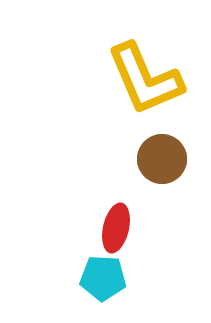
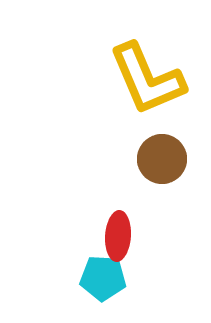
yellow L-shape: moved 2 px right
red ellipse: moved 2 px right, 8 px down; rotated 9 degrees counterclockwise
